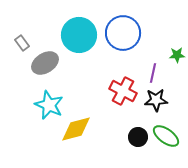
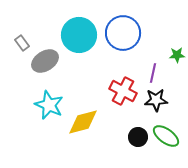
gray ellipse: moved 2 px up
yellow diamond: moved 7 px right, 7 px up
